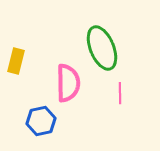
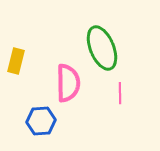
blue hexagon: rotated 8 degrees clockwise
